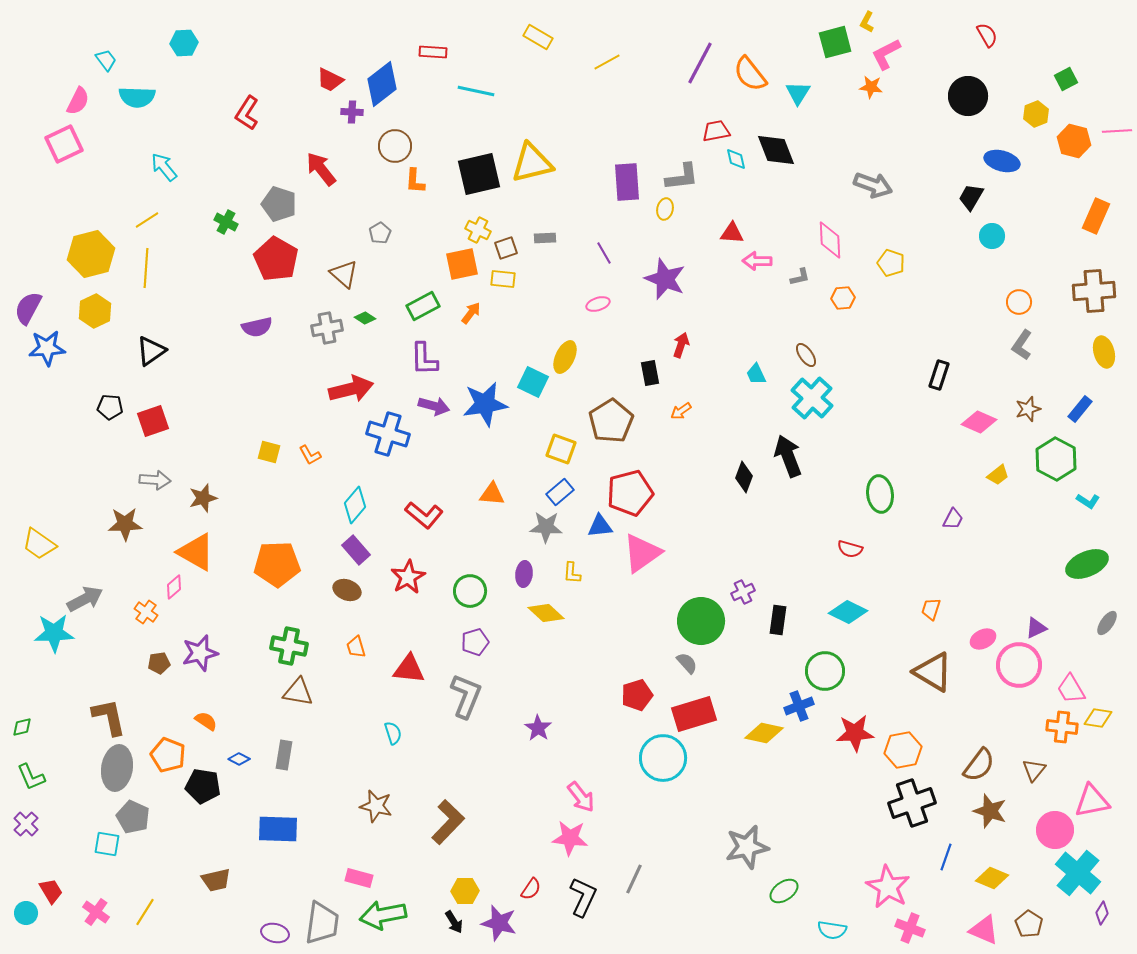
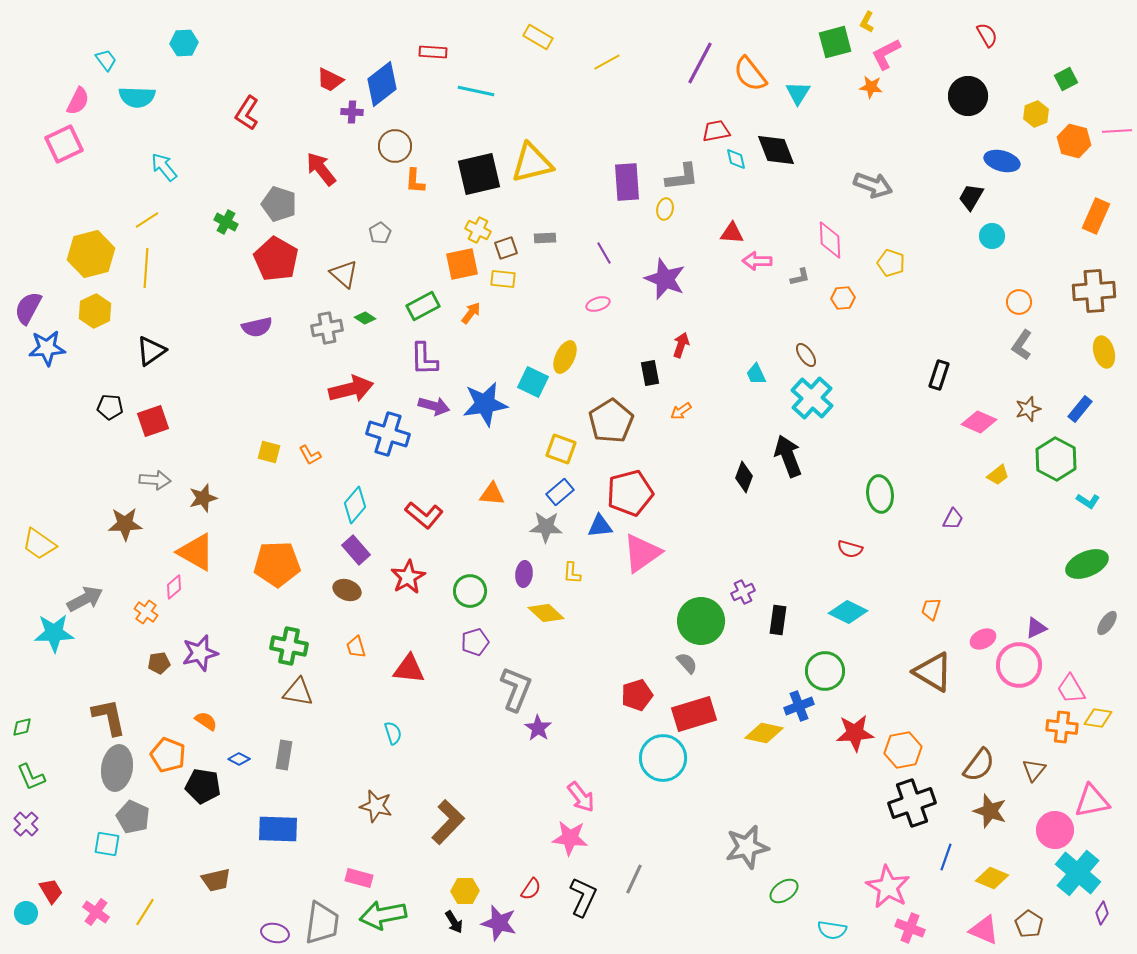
gray L-shape at (466, 696): moved 50 px right, 7 px up
